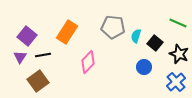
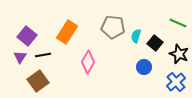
pink diamond: rotated 15 degrees counterclockwise
